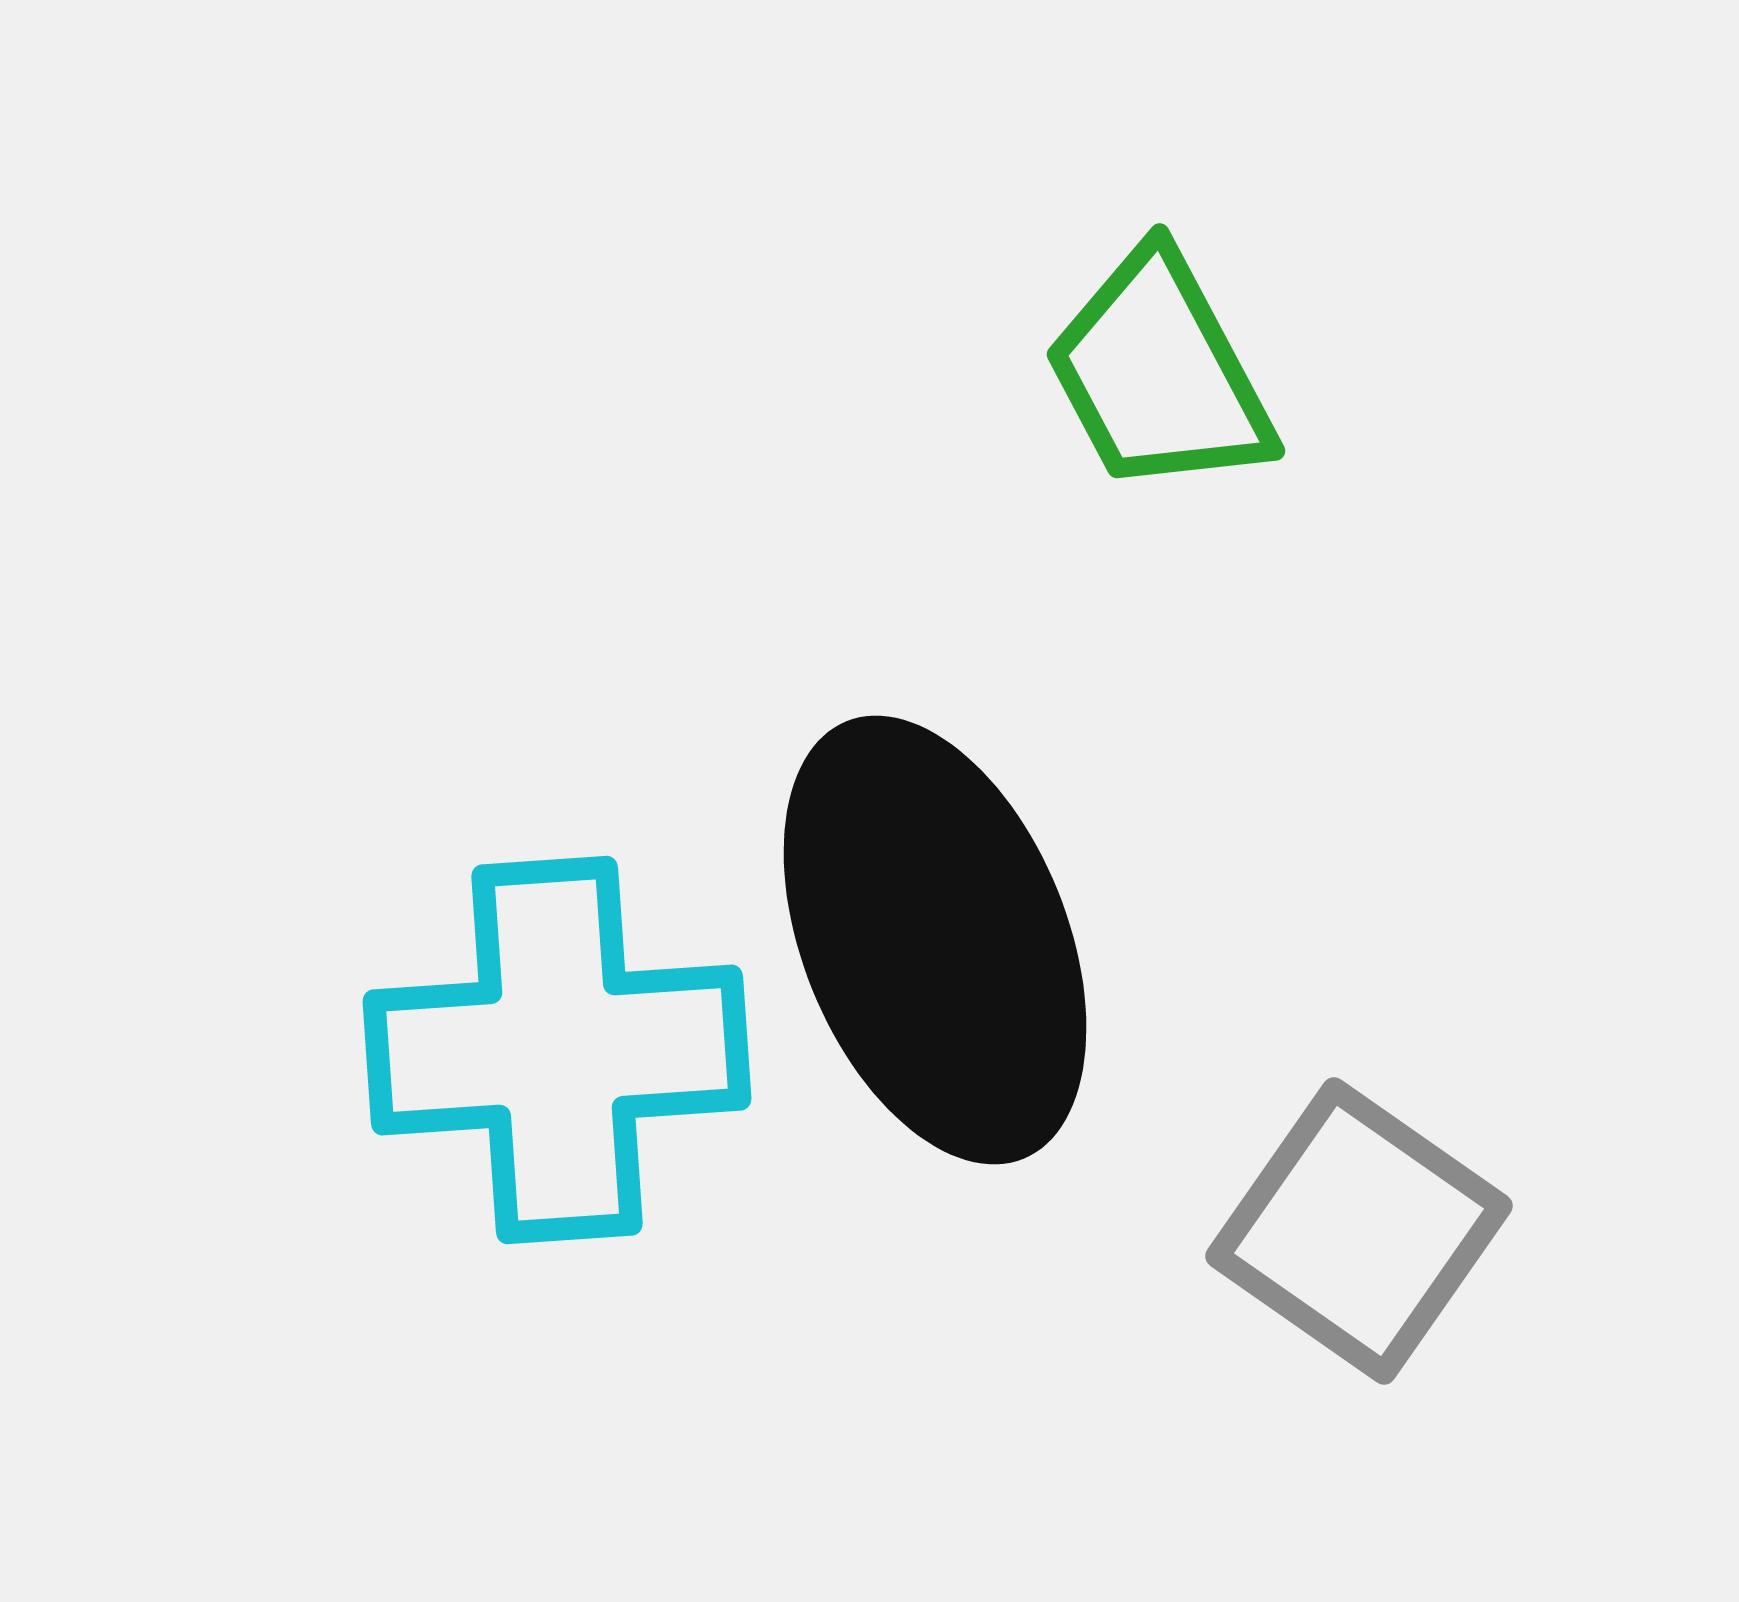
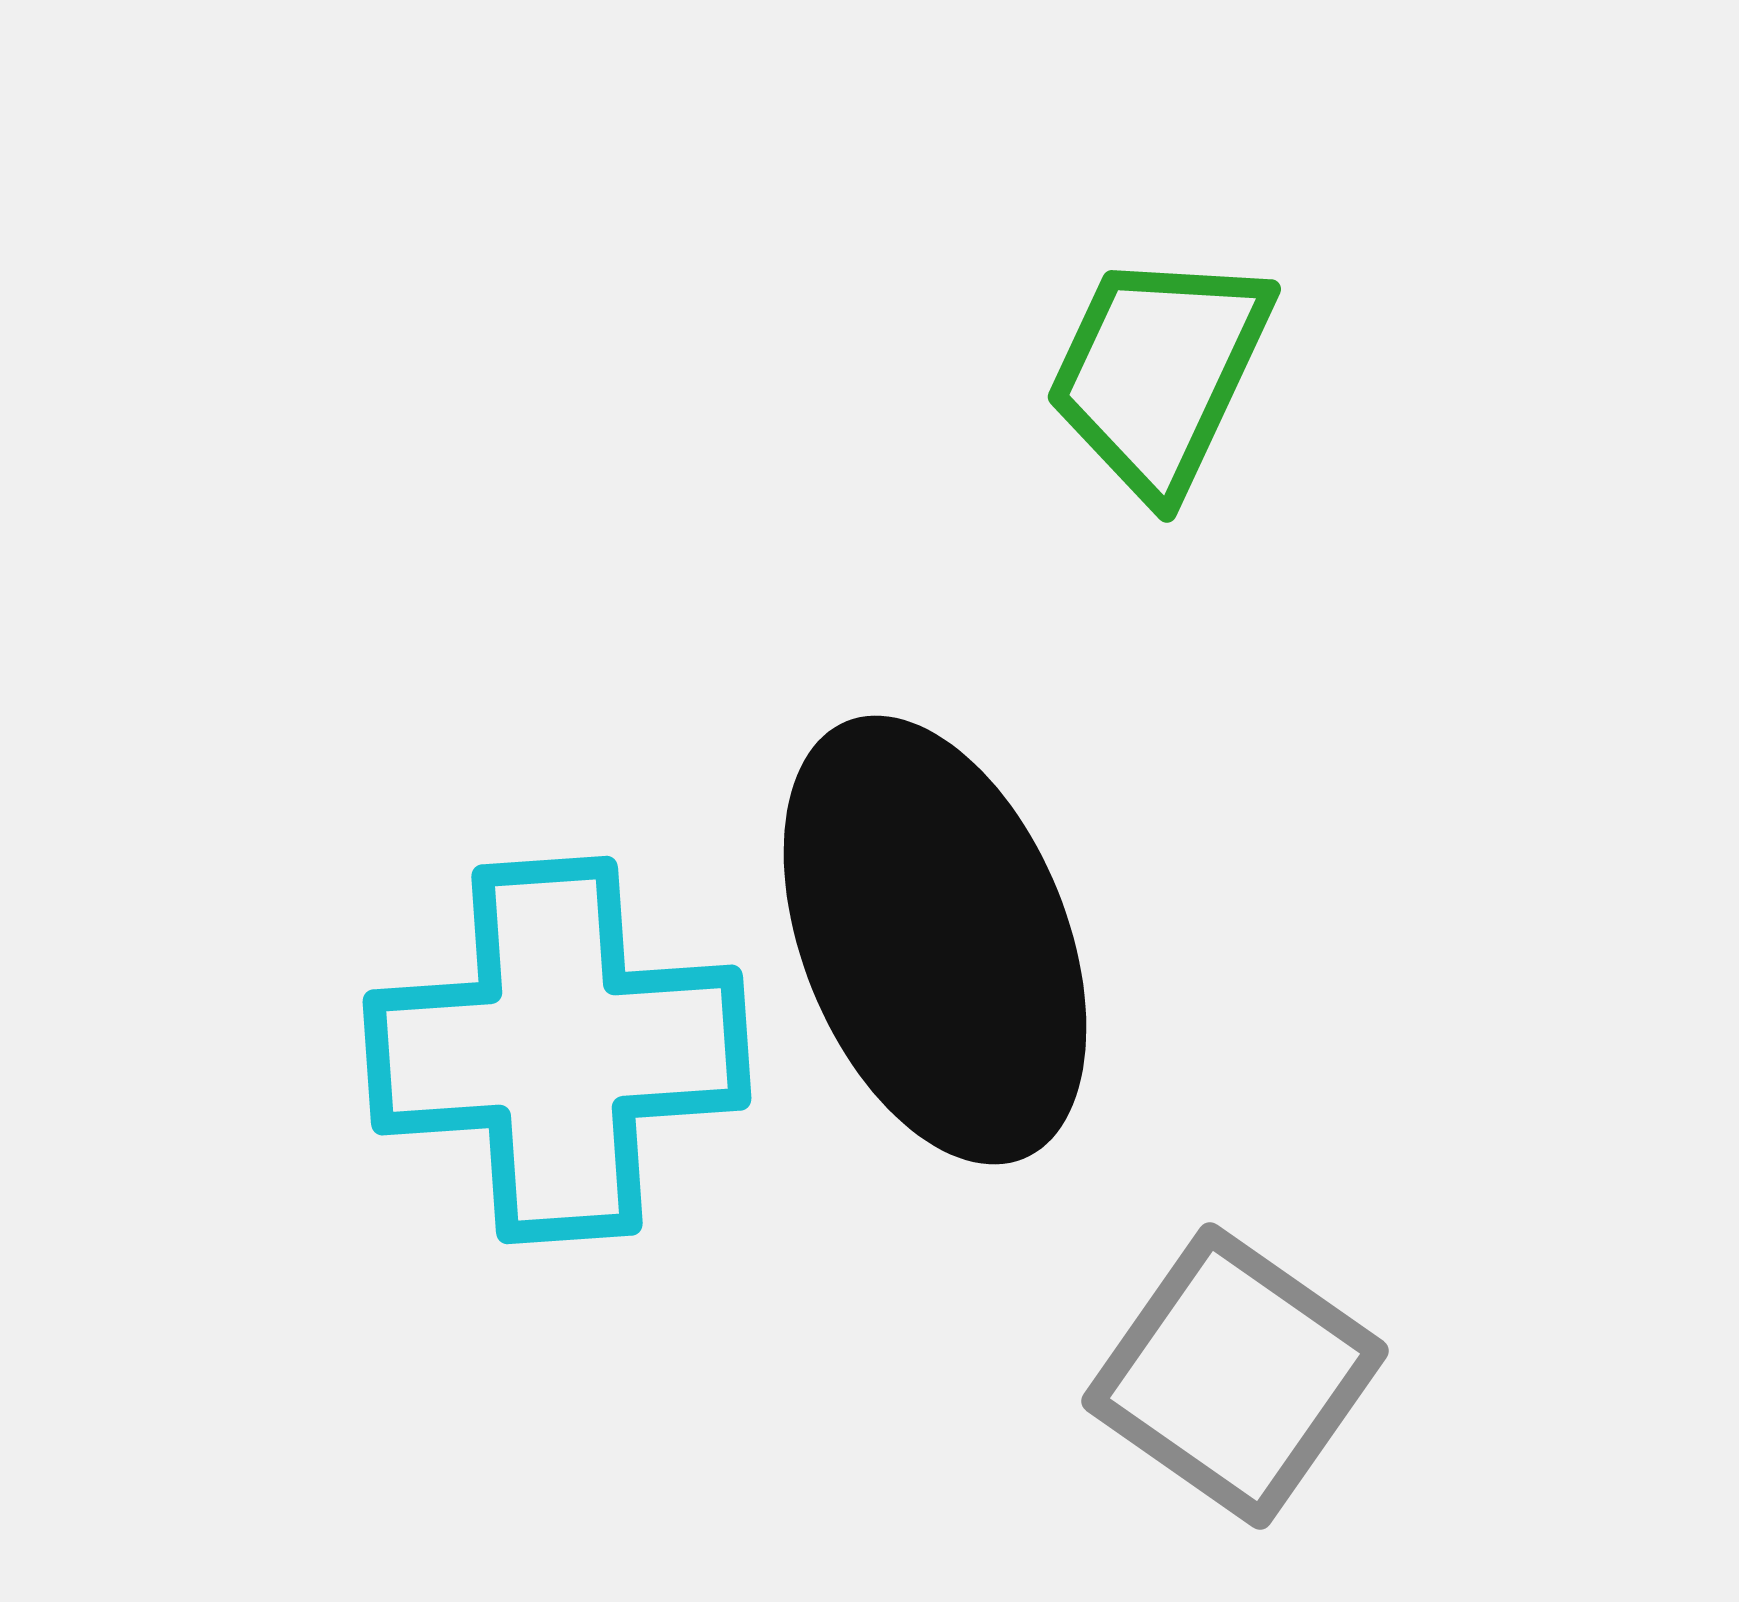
green trapezoid: rotated 53 degrees clockwise
gray square: moved 124 px left, 145 px down
